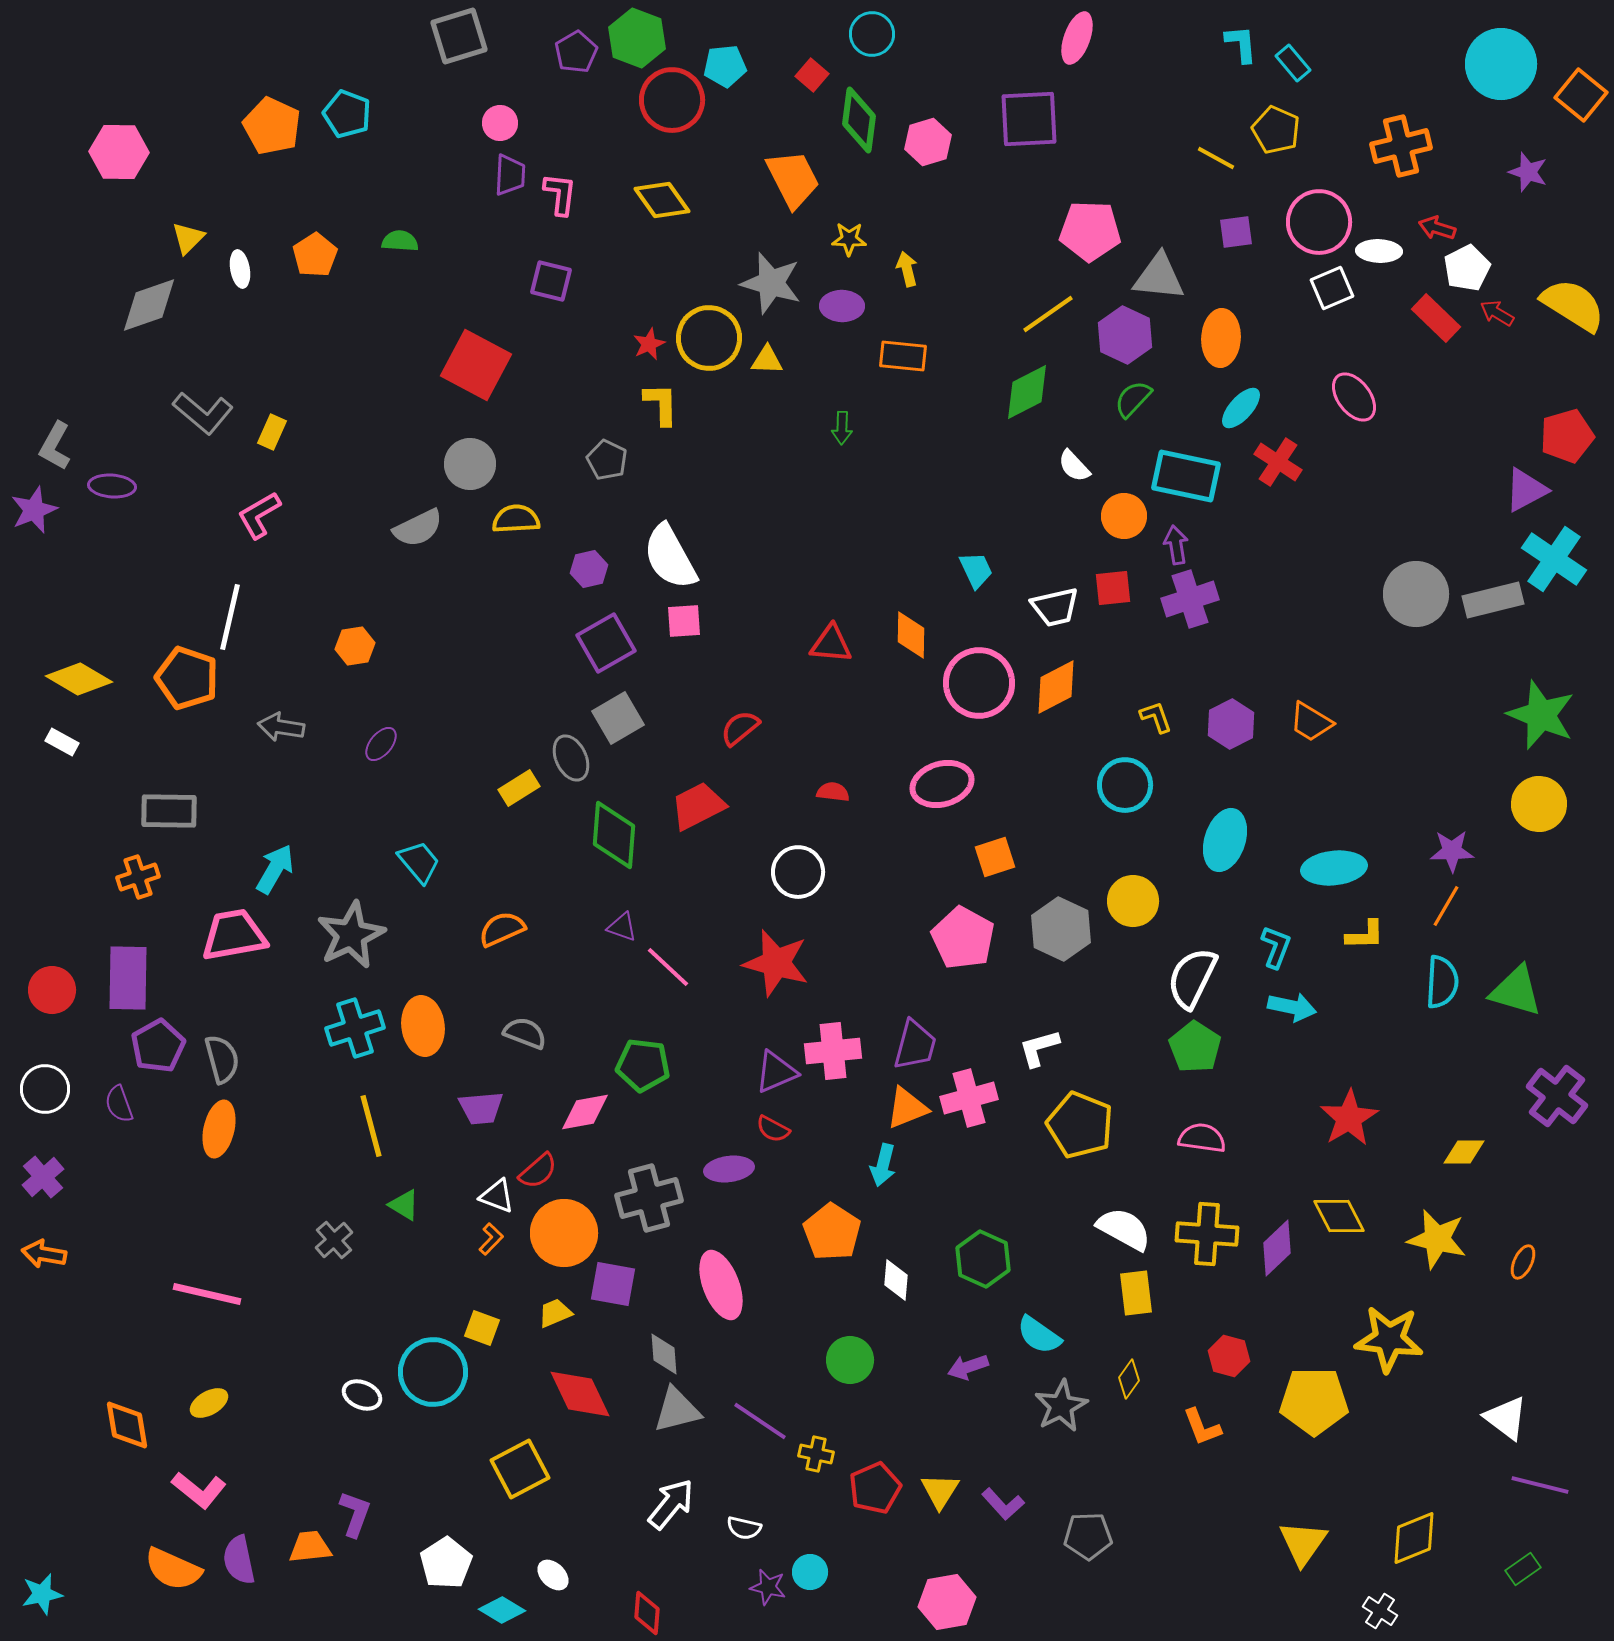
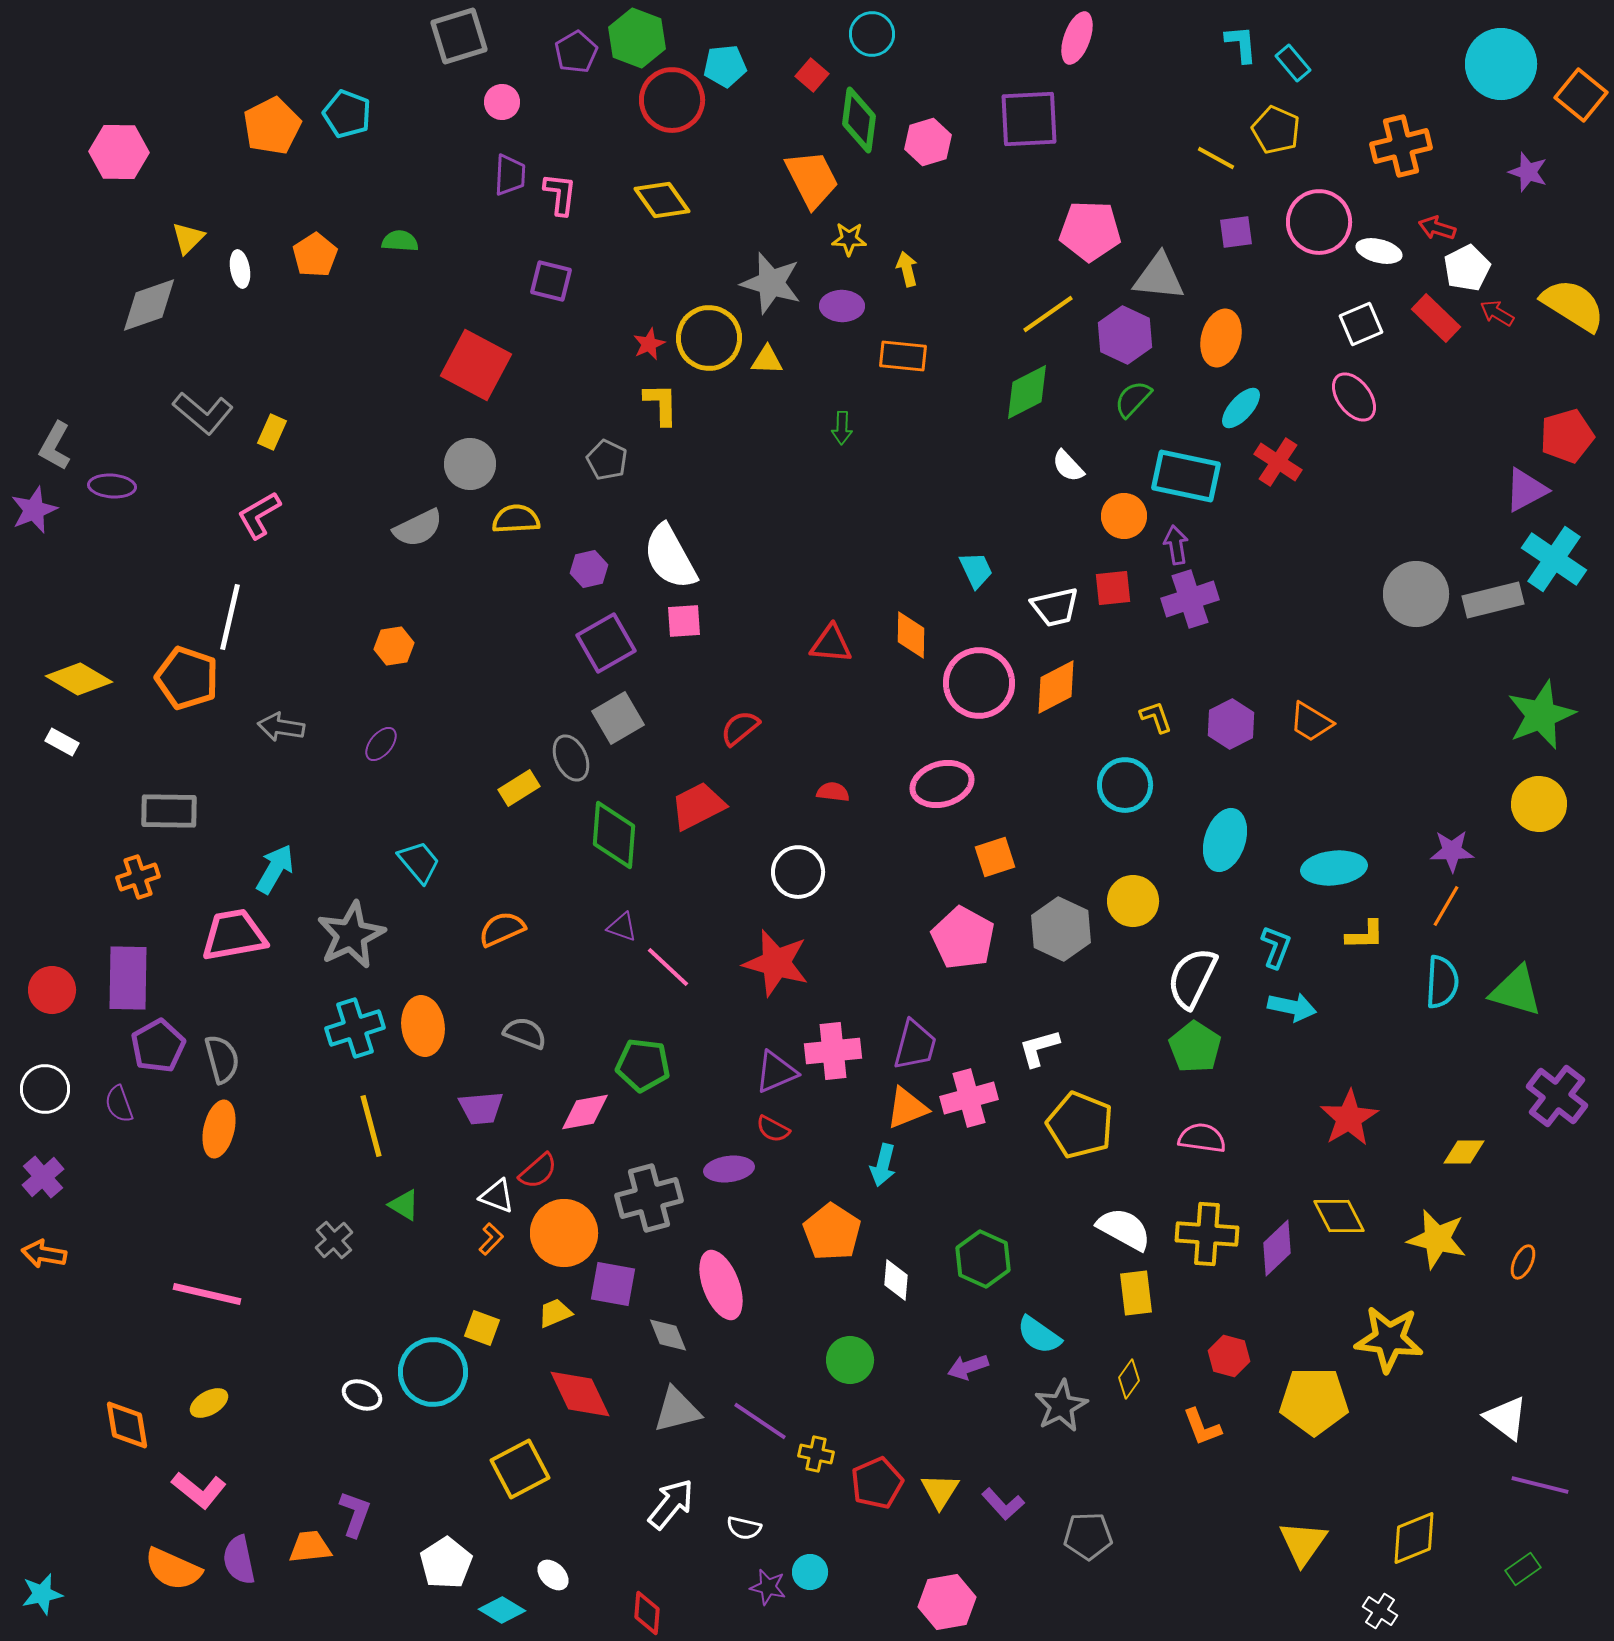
pink circle at (500, 123): moved 2 px right, 21 px up
orange pentagon at (272, 126): rotated 20 degrees clockwise
orange trapezoid at (793, 179): moved 19 px right
white ellipse at (1379, 251): rotated 12 degrees clockwise
white square at (1332, 288): moved 29 px right, 36 px down
orange ellipse at (1221, 338): rotated 12 degrees clockwise
white semicircle at (1074, 466): moved 6 px left
orange hexagon at (355, 646): moved 39 px right
green star at (1541, 715): rotated 28 degrees clockwise
gray diamond at (664, 1354): moved 4 px right, 19 px up; rotated 18 degrees counterclockwise
red pentagon at (875, 1488): moved 2 px right, 5 px up
